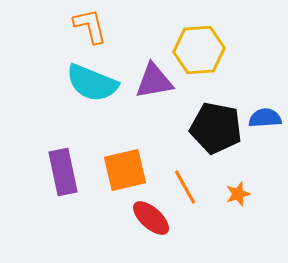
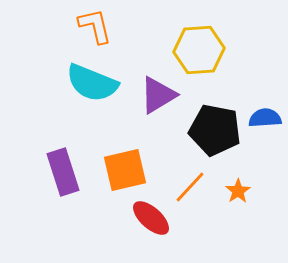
orange L-shape: moved 5 px right
purple triangle: moved 4 px right, 14 px down; rotated 21 degrees counterclockwise
black pentagon: moved 1 px left, 2 px down
purple rectangle: rotated 6 degrees counterclockwise
orange line: moved 5 px right; rotated 72 degrees clockwise
orange star: moved 3 px up; rotated 15 degrees counterclockwise
